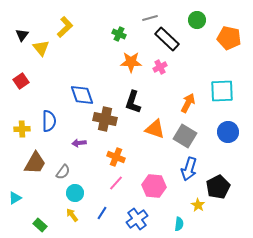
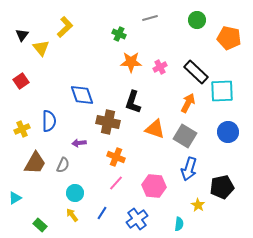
black rectangle: moved 29 px right, 33 px down
brown cross: moved 3 px right, 3 px down
yellow cross: rotated 21 degrees counterclockwise
gray semicircle: moved 7 px up; rotated 14 degrees counterclockwise
black pentagon: moved 4 px right; rotated 15 degrees clockwise
